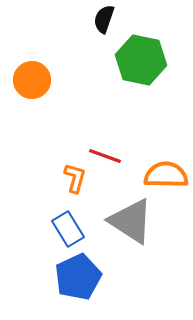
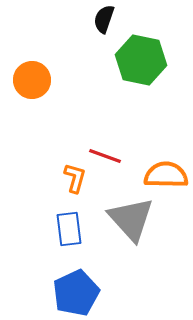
gray triangle: moved 2 px up; rotated 15 degrees clockwise
blue rectangle: moved 1 px right; rotated 24 degrees clockwise
blue pentagon: moved 2 px left, 16 px down
